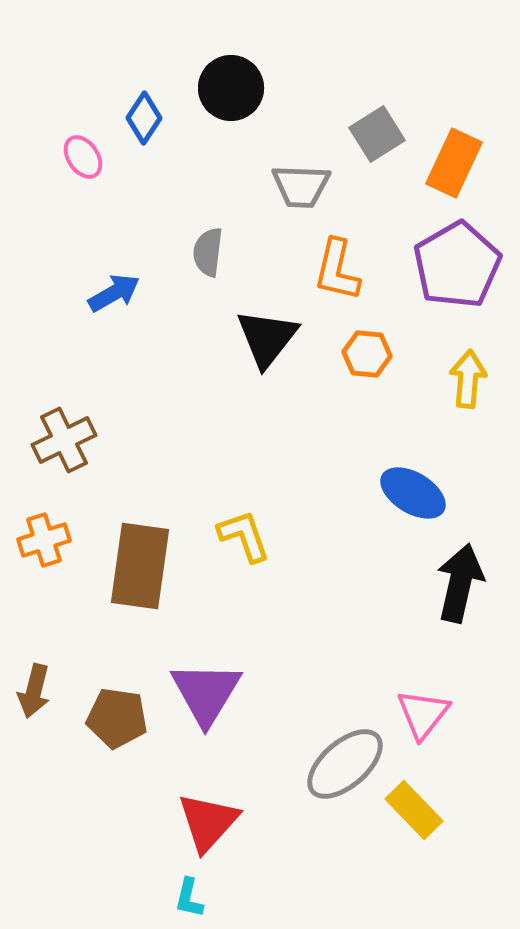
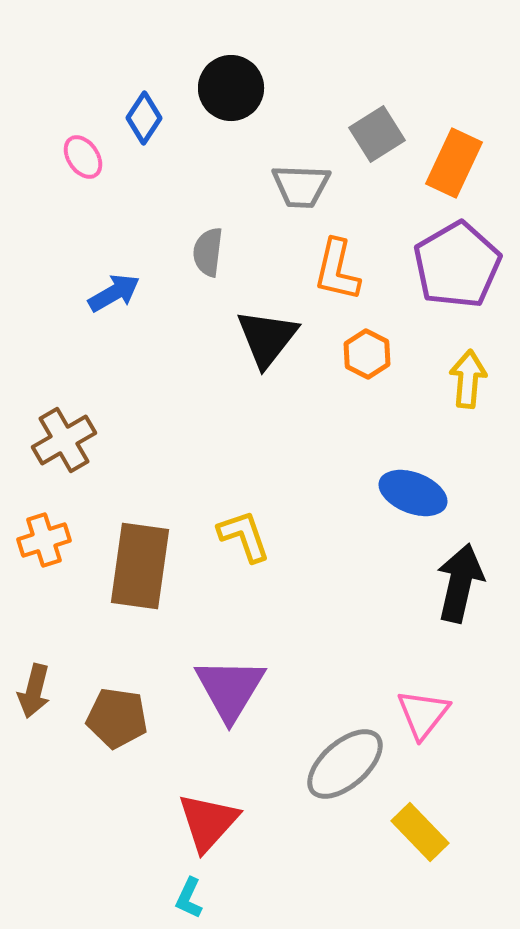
orange hexagon: rotated 21 degrees clockwise
brown cross: rotated 4 degrees counterclockwise
blue ellipse: rotated 10 degrees counterclockwise
purple triangle: moved 24 px right, 4 px up
yellow rectangle: moved 6 px right, 22 px down
cyan L-shape: rotated 12 degrees clockwise
